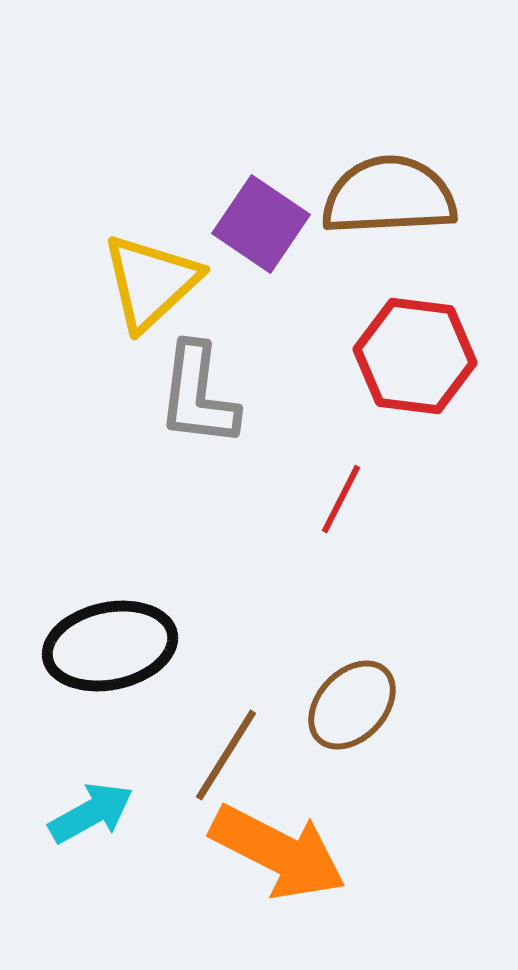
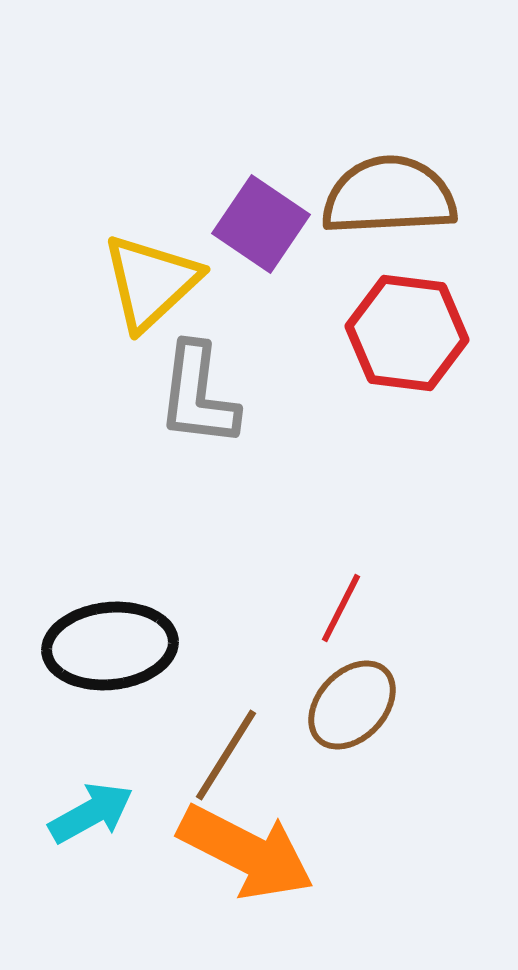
red hexagon: moved 8 px left, 23 px up
red line: moved 109 px down
black ellipse: rotated 6 degrees clockwise
orange arrow: moved 32 px left
